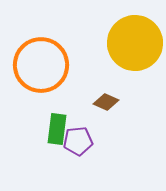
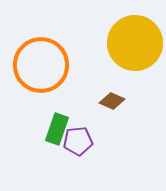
brown diamond: moved 6 px right, 1 px up
green rectangle: rotated 12 degrees clockwise
